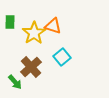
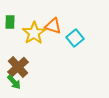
cyan square: moved 13 px right, 19 px up
brown cross: moved 13 px left
green arrow: moved 1 px left
